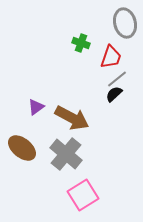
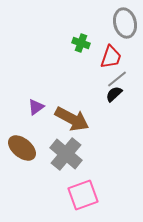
brown arrow: moved 1 px down
pink square: rotated 12 degrees clockwise
